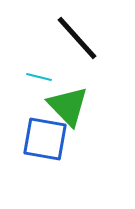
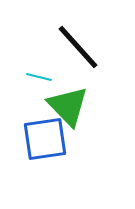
black line: moved 1 px right, 9 px down
blue square: rotated 18 degrees counterclockwise
